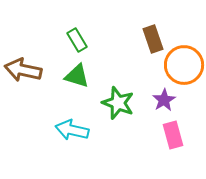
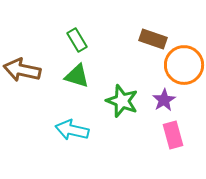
brown rectangle: rotated 52 degrees counterclockwise
brown arrow: moved 1 px left
green star: moved 4 px right, 2 px up
